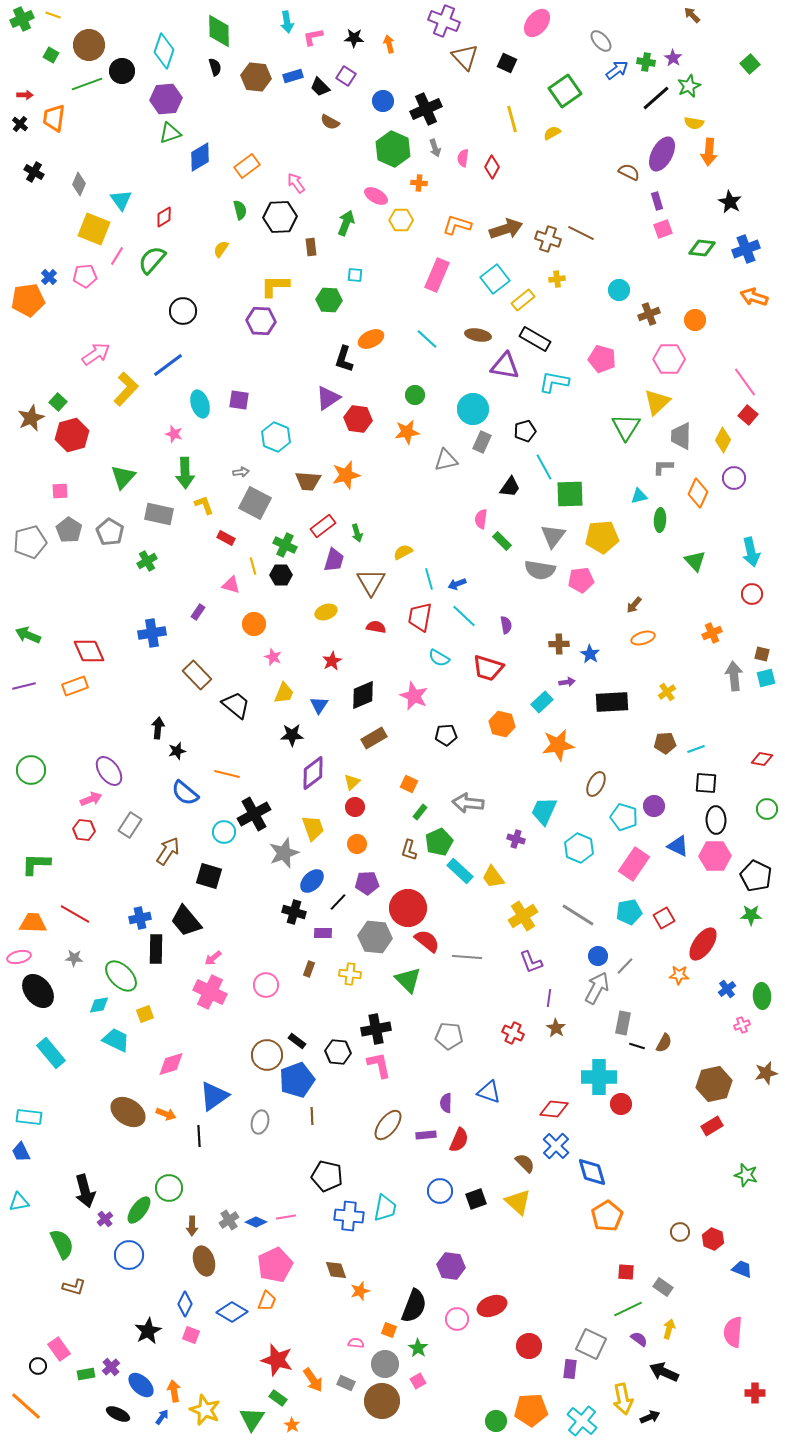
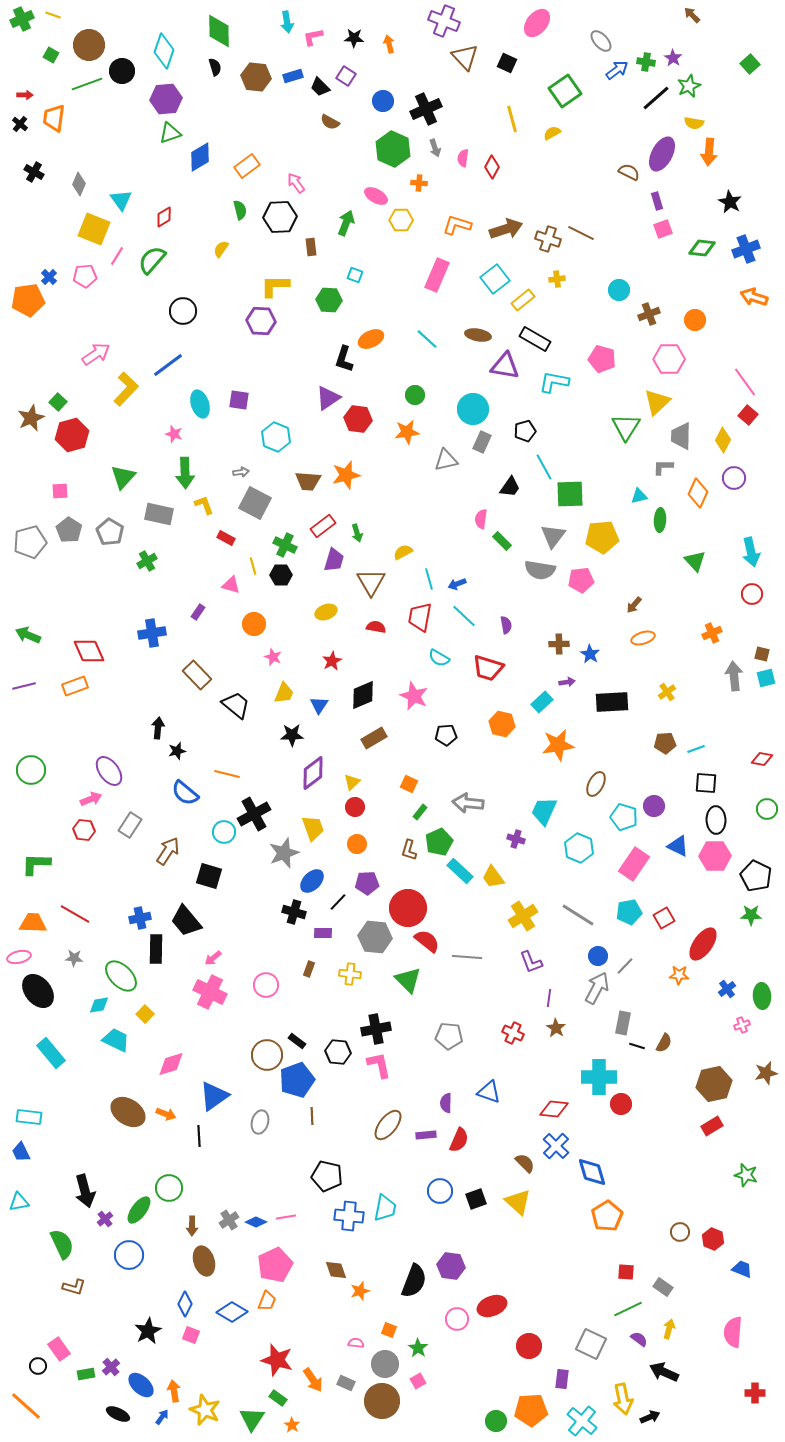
cyan square at (355, 275): rotated 14 degrees clockwise
yellow square at (145, 1014): rotated 24 degrees counterclockwise
black semicircle at (414, 1306): moved 25 px up
purple rectangle at (570, 1369): moved 8 px left, 10 px down
